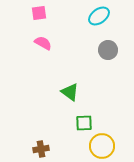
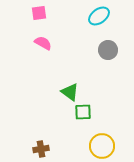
green square: moved 1 px left, 11 px up
